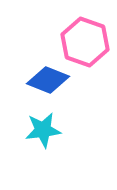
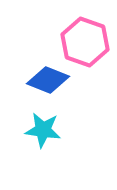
cyan star: rotated 15 degrees clockwise
